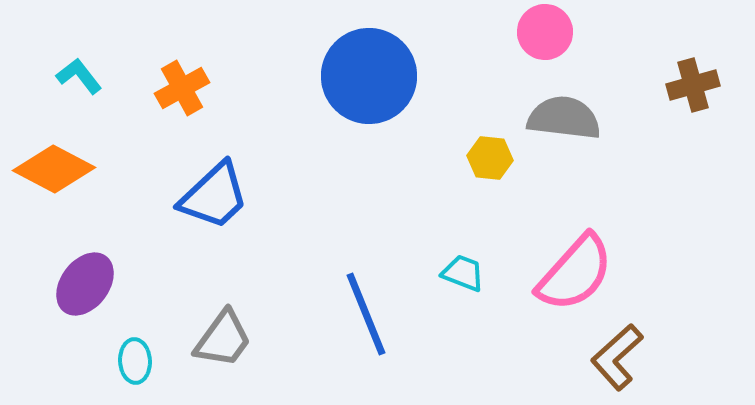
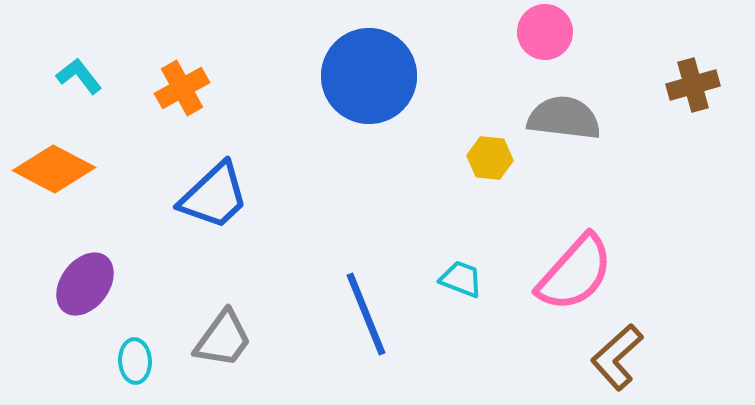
cyan trapezoid: moved 2 px left, 6 px down
